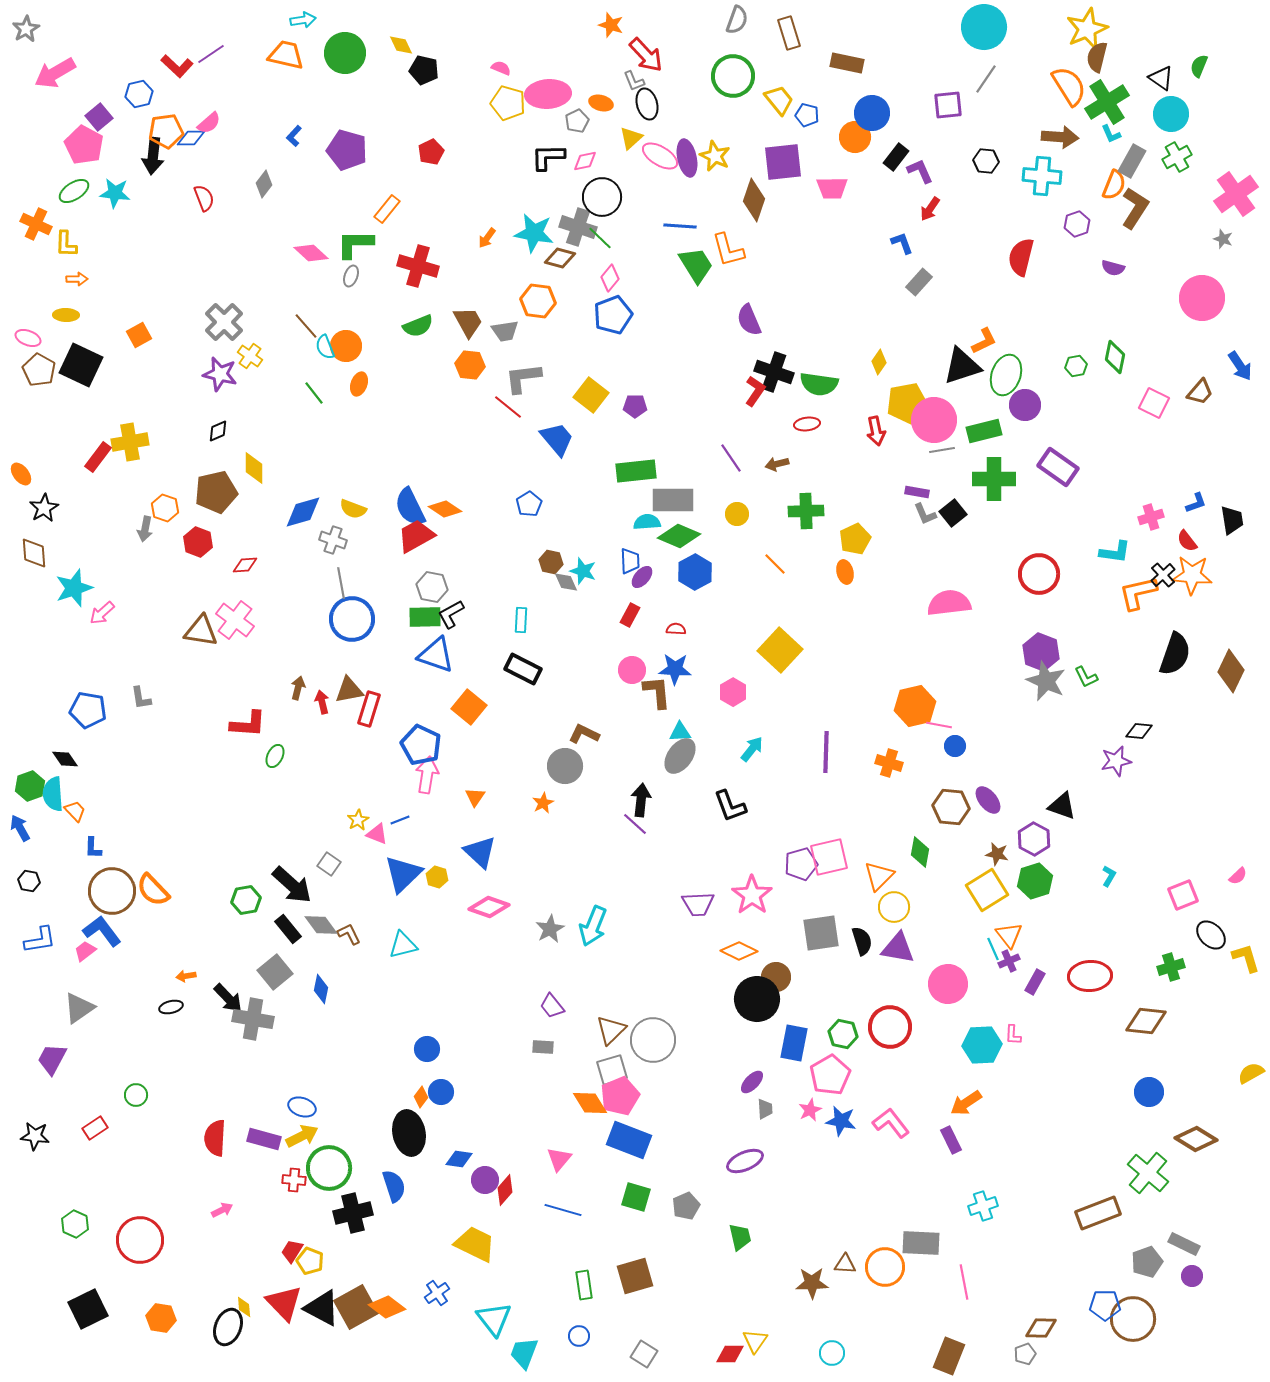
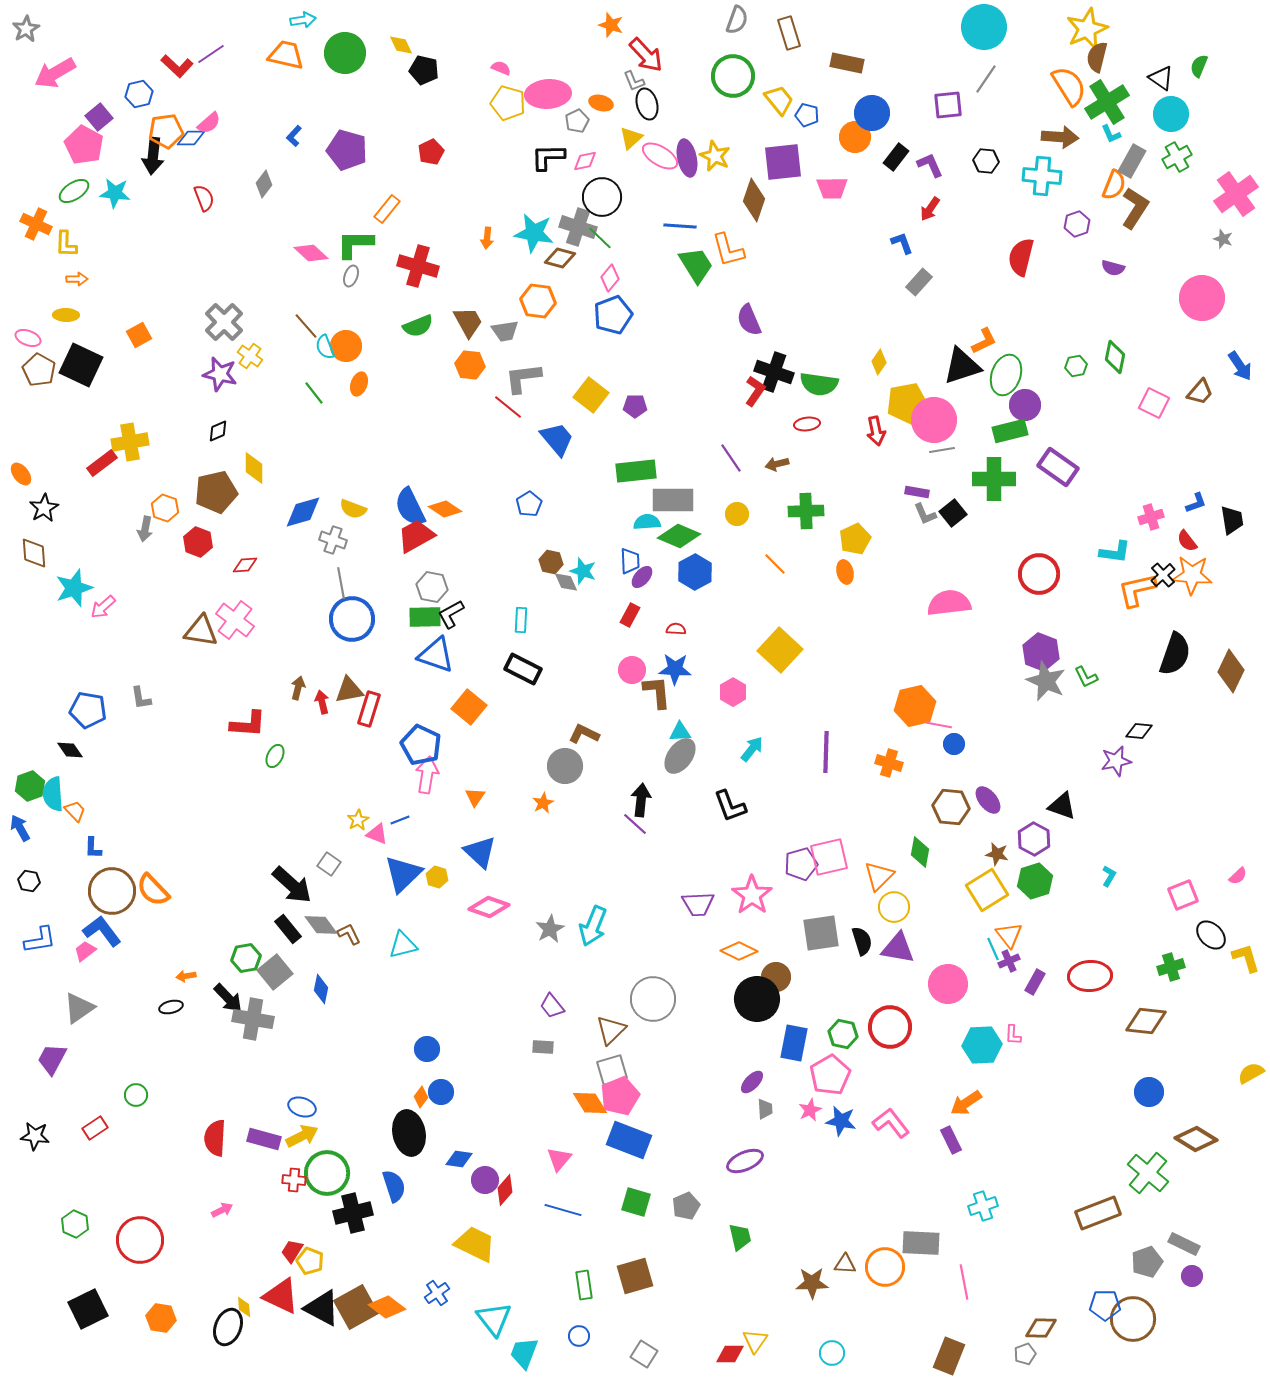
purple L-shape at (920, 171): moved 10 px right, 6 px up
orange arrow at (487, 238): rotated 30 degrees counterclockwise
green rectangle at (984, 431): moved 26 px right
red rectangle at (98, 457): moved 4 px right, 6 px down; rotated 16 degrees clockwise
orange L-shape at (1138, 593): moved 1 px left, 3 px up
pink arrow at (102, 613): moved 1 px right, 6 px up
blue circle at (955, 746): moved 1 px left, 2 px up
black diamond at (65, 759): moved 5 px right, 9 px up
green hexagon at (246, 900): moved 58 px down
gray circle at (653, 1040): moved 41 px up
green circle at (329, 1168): moved 2 px left, 5 px down
green square at (636, 1197): moved 5 px down
red triangle at (284, 1303): moved 3 px left, 7 px up; rotated 21 degrees counterclockwise
